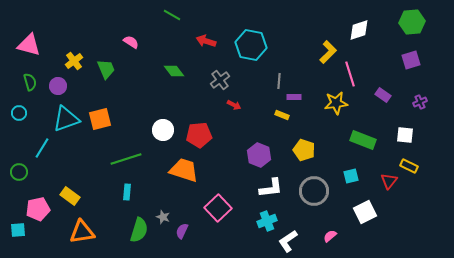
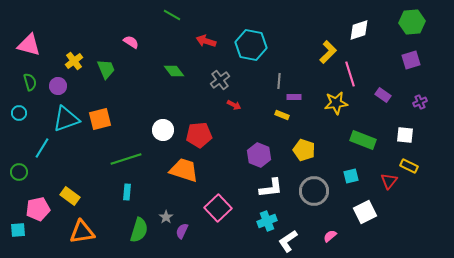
gray star at (163, 217): moved 3 px right; rotated 16 degrees clockwise
